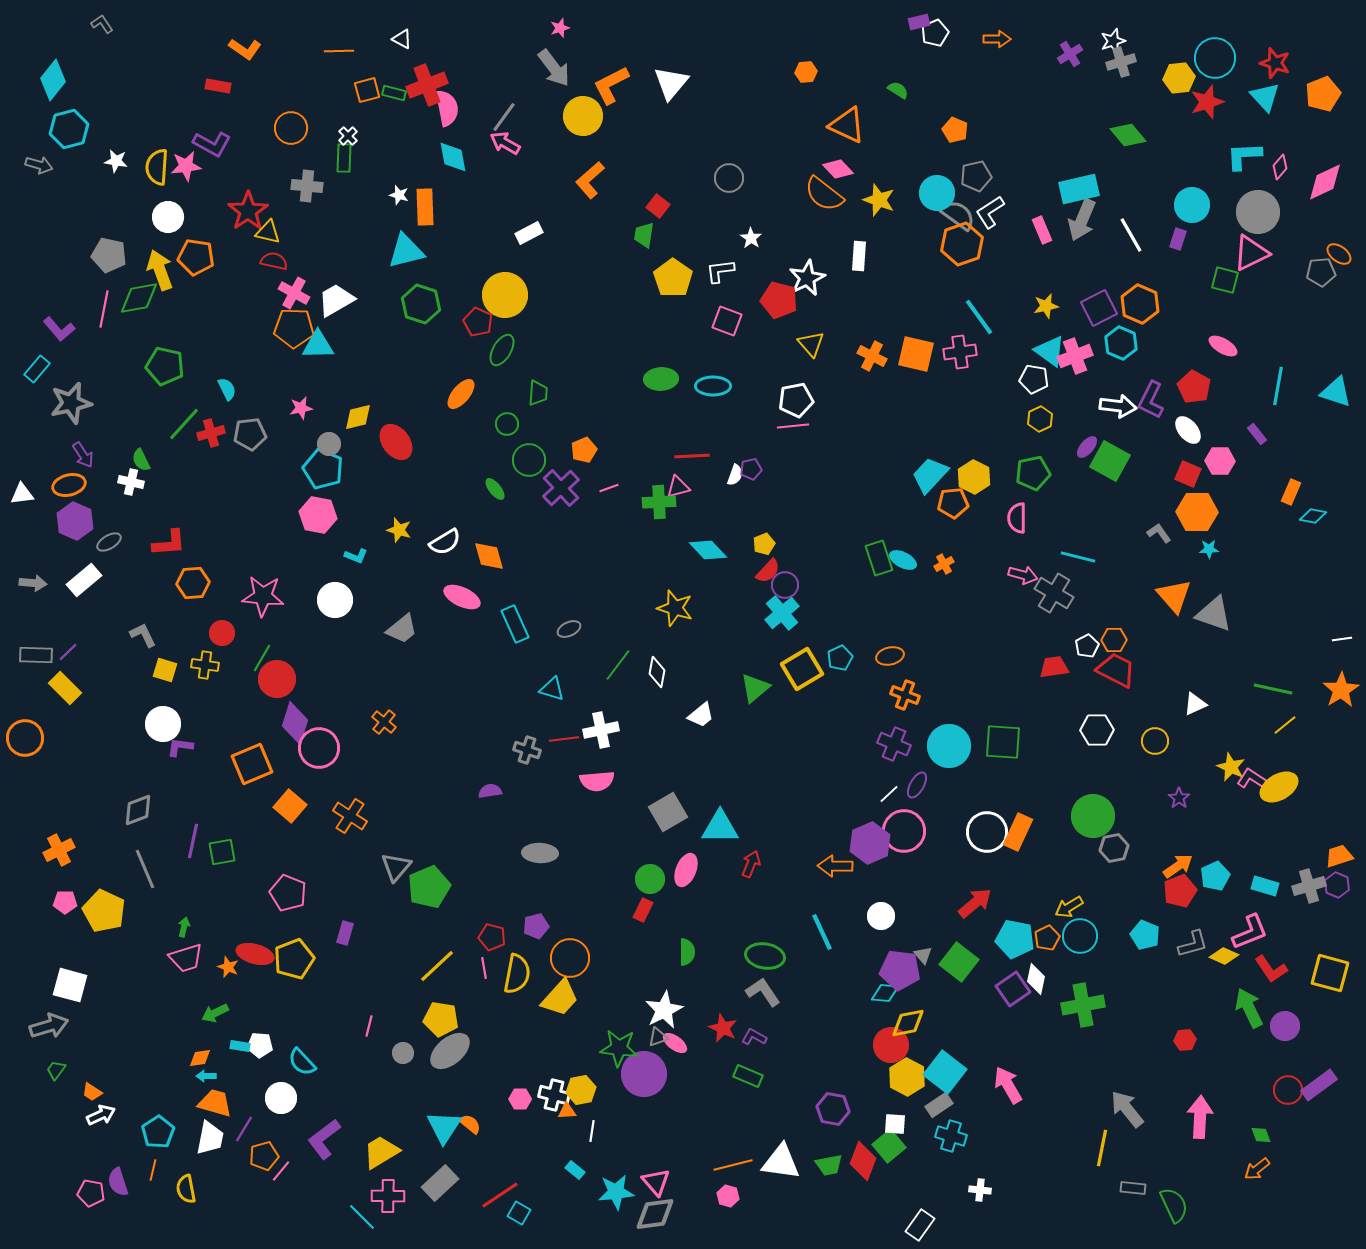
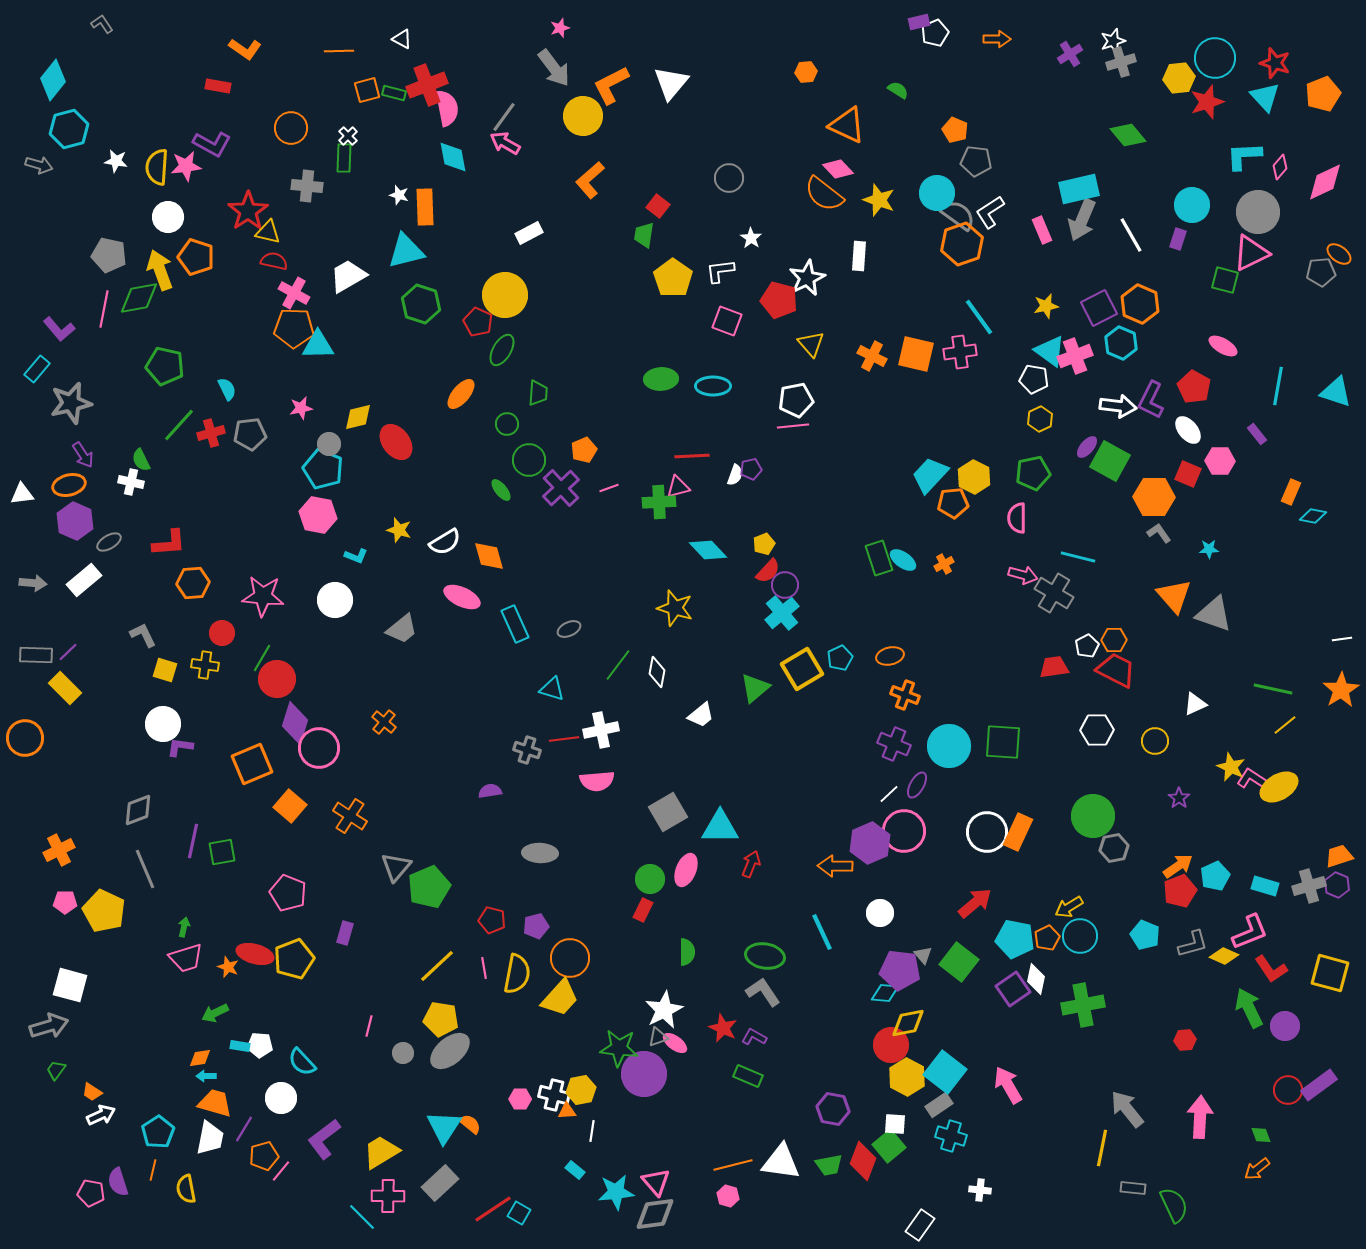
gray pentagon at (976, 176): moved 15 px up; rotated 20 degrees clockwise
orange pentagon at (196, 257): rotated 9 degrees clockwise
white trapezoid at (336, 300): moved 12 px right, 24 px up
green line at (184, 424): moved 5 px left, 1 px down
green ellipse at (495, 489): moved 6 px right, 1 px down
orange hexagon at (1197, 512): moved 43 px left, 15 px up
cyan ellipse at (903, 560): rotated 8 degrees clockwise
white circle at (881, 916): moved 1 px left, 3 px up
red pentagon at (492, 937): moved 17 px up
red line at (500, 1195): moved 7 px left, 14 px down
